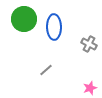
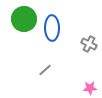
blue ellipse: moved 2 px left, 1 px down
gray line: moved 1 px left
pink star: rotated 16 degrees clockwise
